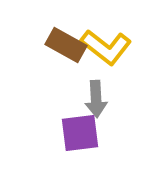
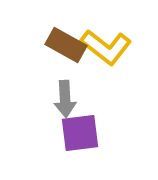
gray arrow: moved 31 px left
